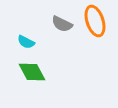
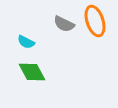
gray semicircle: moved 2 px right
